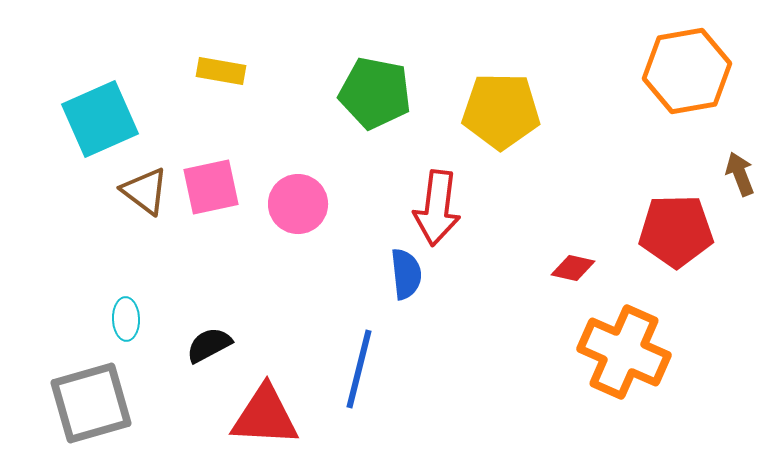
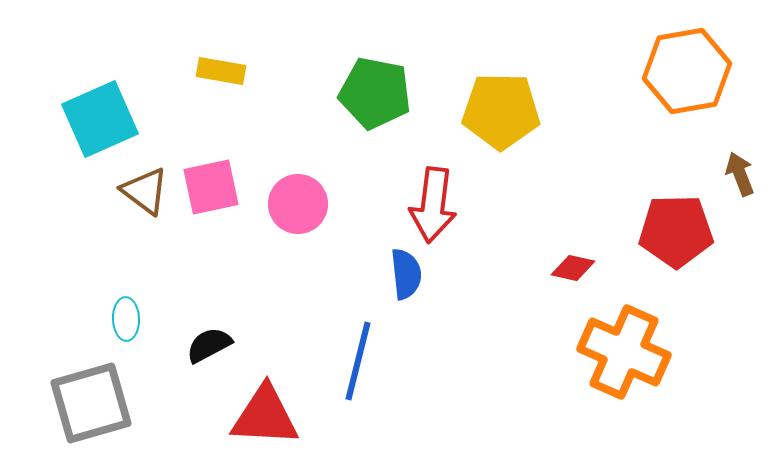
red arrow: moved 4 px left, 3 px up
blue line: moved 1 px left, 8 px up
